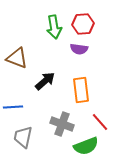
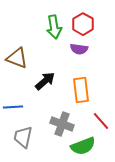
red hexagon: rotated 25 degrees counterclockwise
red line: moved 1 px right, 1 px up
green semicircle: moved 3 px left
